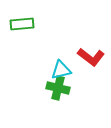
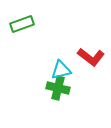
green rectangle: rotated 15 degrees counterclockwise
